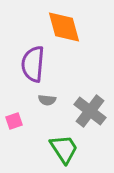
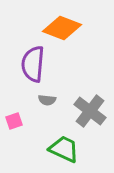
orange diamond: moved 2 px left, 1 px down; rotated 54 degrees counterclockwise
green trapezoid: rotated 32 degrees counterclockwise
